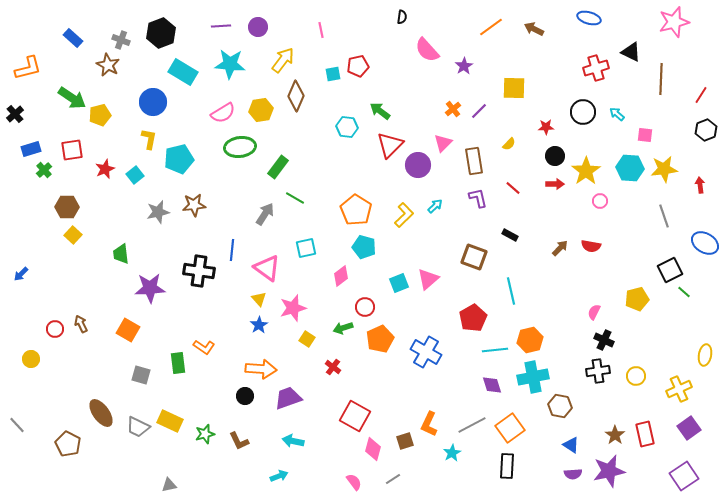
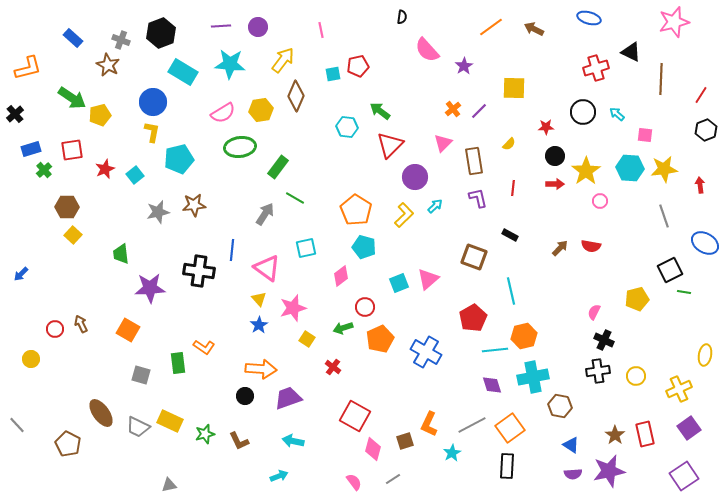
yellow L-shape at (149, 139): moved 3 px right, 7 px up
purple circle at (418, 165): moved 3 px left, 12 px down
red line at (513, 188): rotated 56 degrees clockwise
green line at (684, 292): rotated 32 degrees counterclockwise
orange hexagon at (530, 340): moved 6 px left, 4 px up
